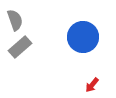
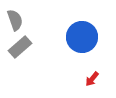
blue circle: moved 1 px left
red arrow: moved 6 px up
